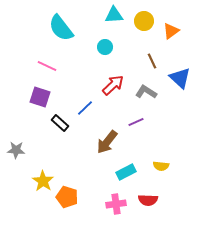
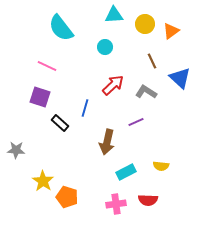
yellow circle: moved 1 px right, 3 px down
blue line: rotated 30 degrees counterclockwise
brown arrow: rotated 25 degrees counterclockwise
